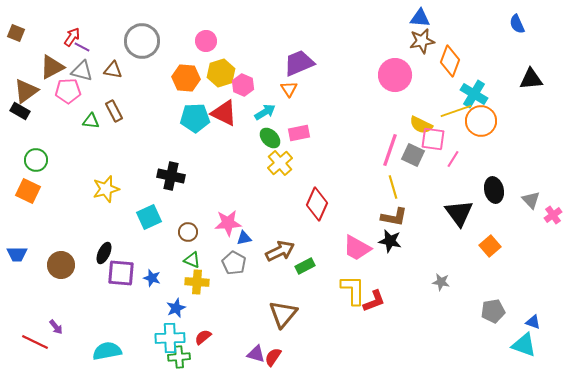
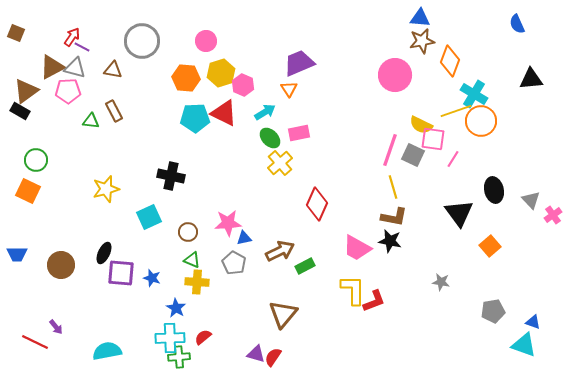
gray triangle at (82, 71): moved 7 px left, 3 px up
blue star at (176, 308): rotated 18 degrees counterclockwise
